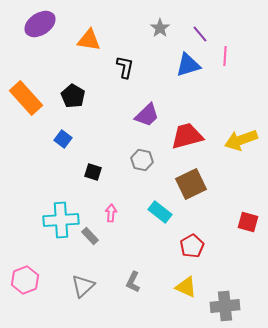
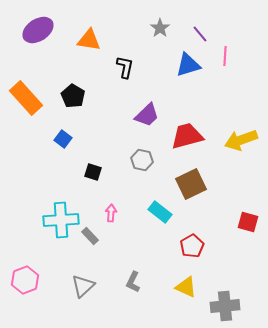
purple ellipse: moved 2 px left, 6 px down
